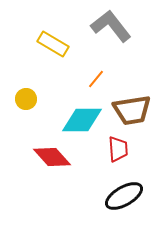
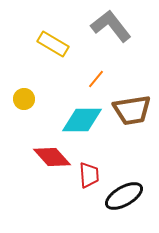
yellow circle: moved 2 px left
red trapezoid: moved 29 px left, 26 px down
